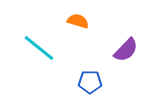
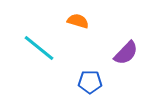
purple semicircle: moved 3 px down
